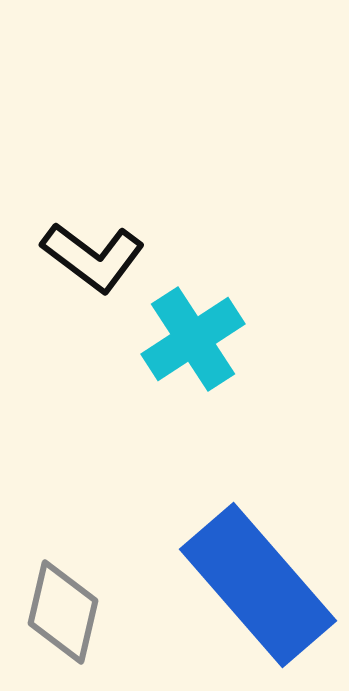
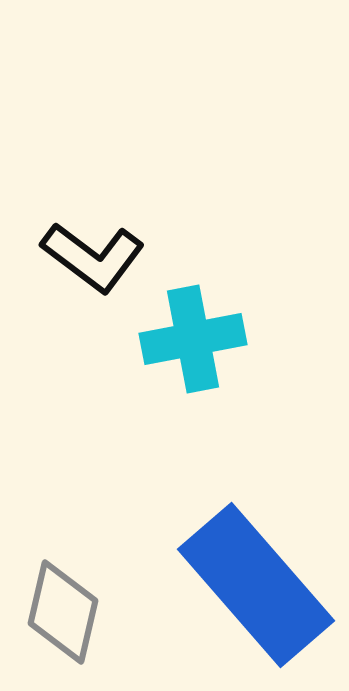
cyan cross: rotated 22 degrees clockwise
blue rectangle: moved 2 px left
